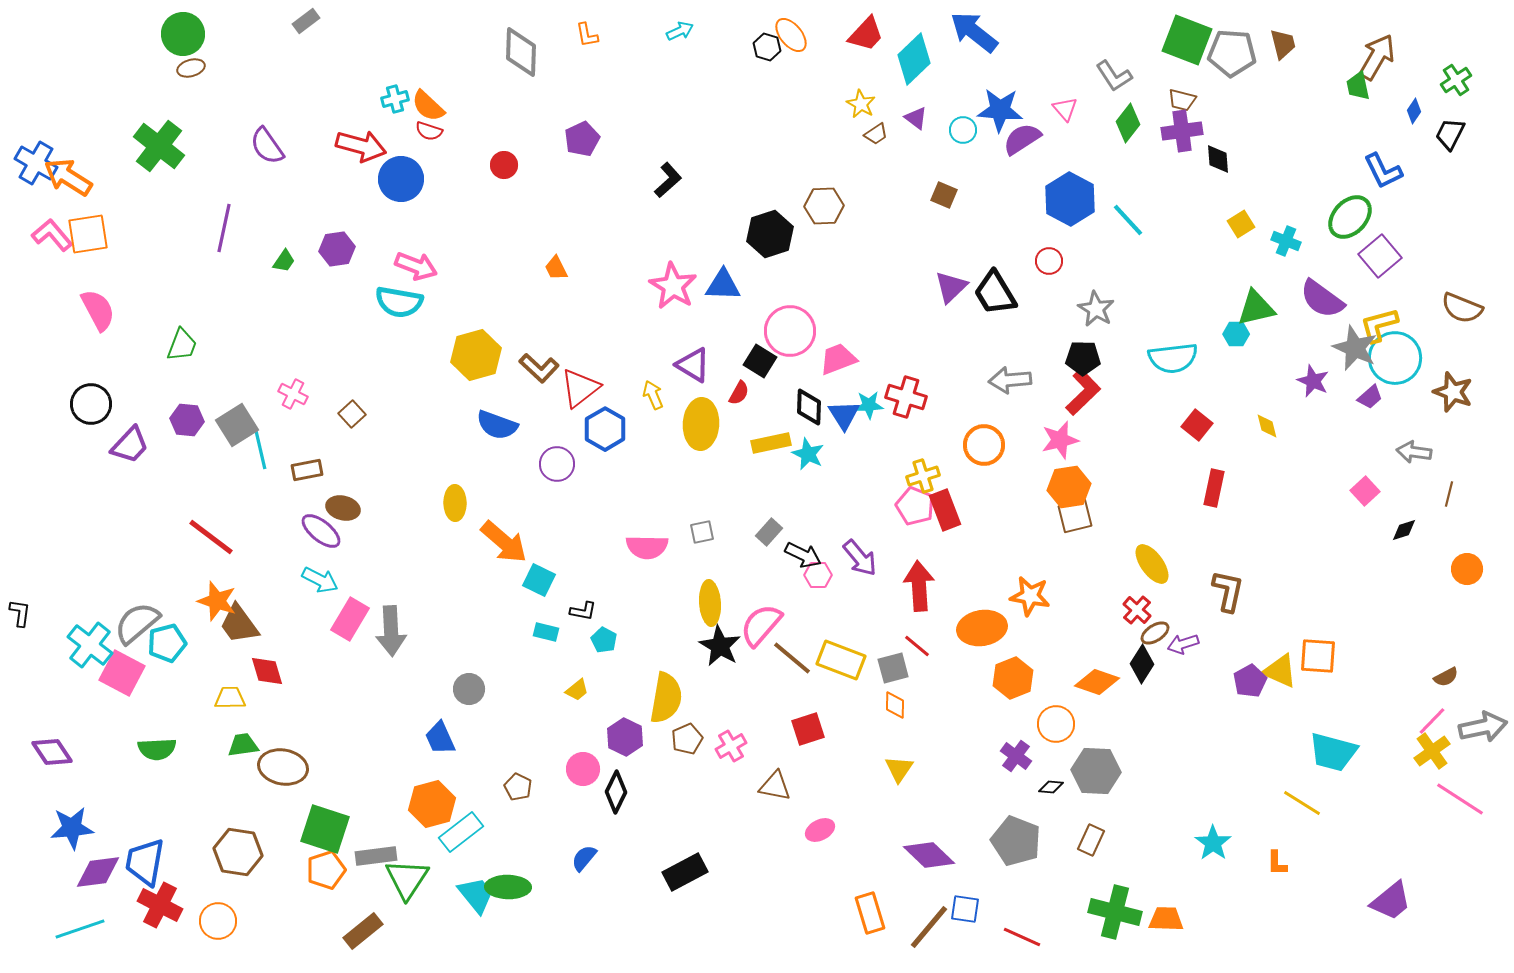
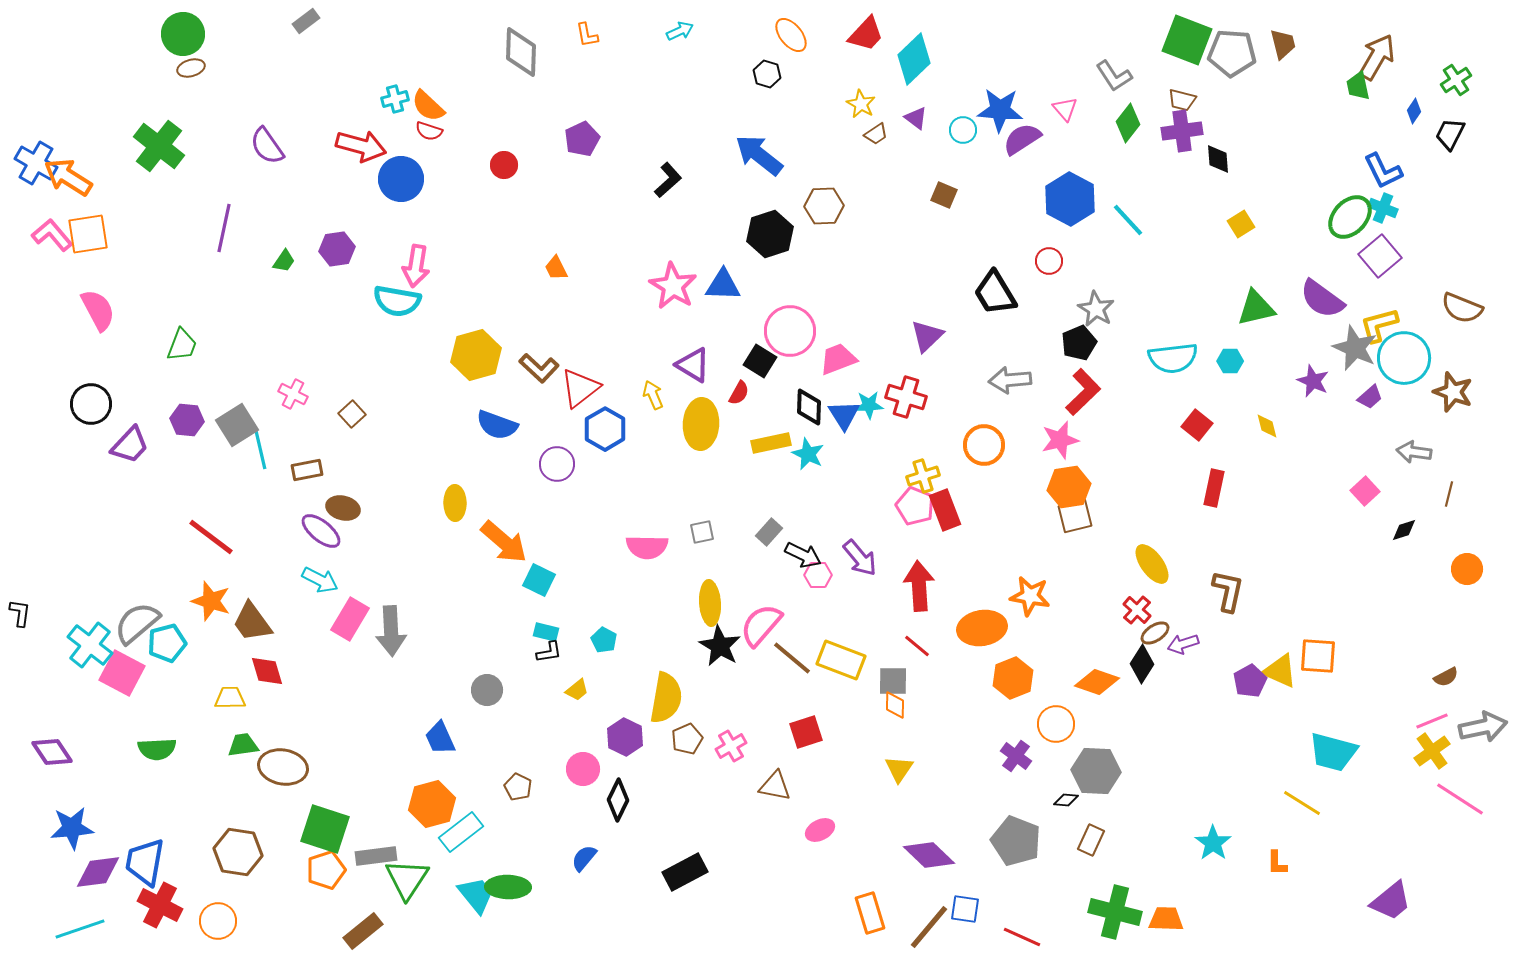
blue arrow at (974, 32): moved 215 px left, 123 px down
black hexagon at (767, 47): moved 27 px down
cyan cross at (1286, 241): moved 97 px right, 33 px up
pink arrow at (416, 266): rotated 78 degrees clockwise
purple triangle at (951, 287): moved 24 px left, 49 px down
cyan semicircle at (399, 302): moved 2 px left, 1 px up
cyan hexagon at (1236, 334): moved 6 px left, 27 px down
black pentagon at (1083, 358): moved 4 px left, 15 px up; rotated 24 degrees counterclockwise
cyan circle at (1395, 358): moved 9 px right
orange star at (217, 601): moved 6 px left
black L-shape at (583, 611): moved 34 px left, 41 px down; rotated 20 degrees counterclockwise
brown trapezoid at (239, 624): moved 13 px right, 2 px up
gray square at (893, 668): moved 13 px down; rotated 16 degrees clockwise
gray circle at (469, 689): moved 18 px right, 1 px down
pink line at (1432, 721): rotated 24 degrees clockwise
red square at (808, 729): moved 2 px left, 3 px down
black diamond at (1051, 787): moved 15 px right, 13 px down
black diamond at (616, 792): moved 2 px right, 8 px down
